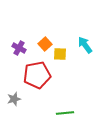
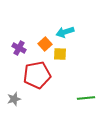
cyan arrow: moved 20 px left, 13 px up; rotated 72 degrees counterclockwise
green line: moved 21 px right, 15 px up
